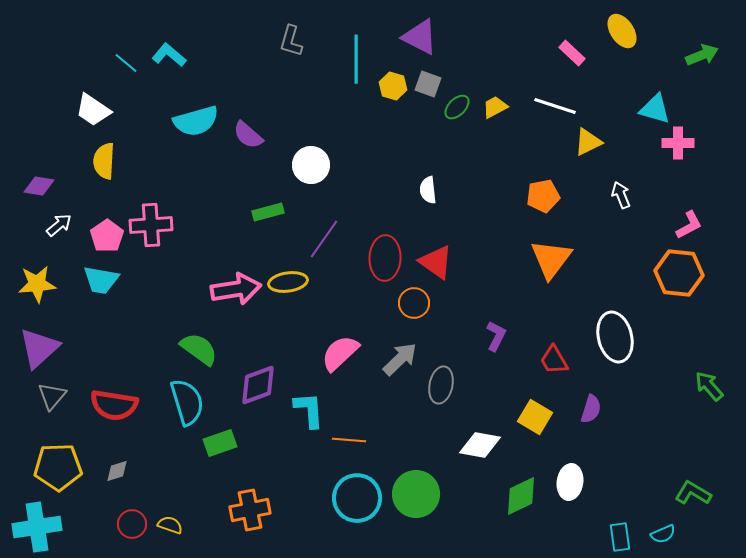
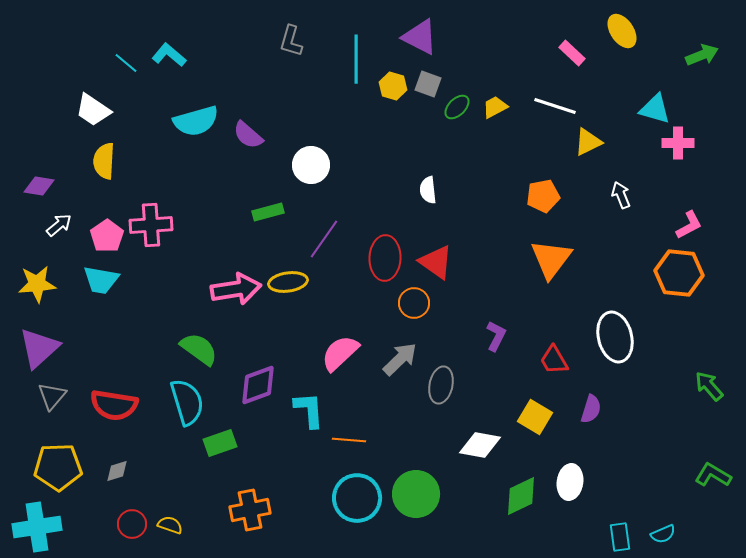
green L-shape at (693, 493): moved 20 px right, 18 px up
